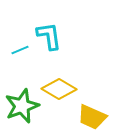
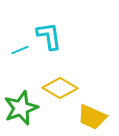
yellow diamond: moved 1 px right, 1 px up
green star: moved 1 px left, 2 px down
